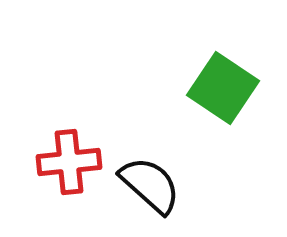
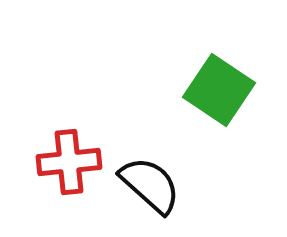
green square: moved 4 px left, 2 px down
